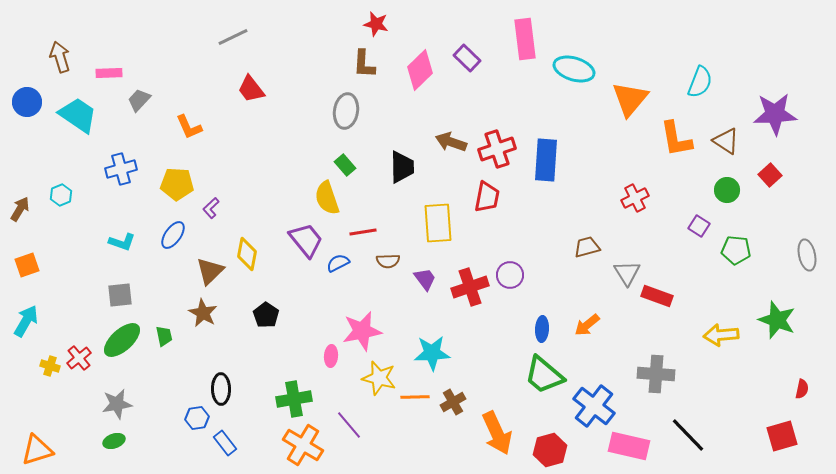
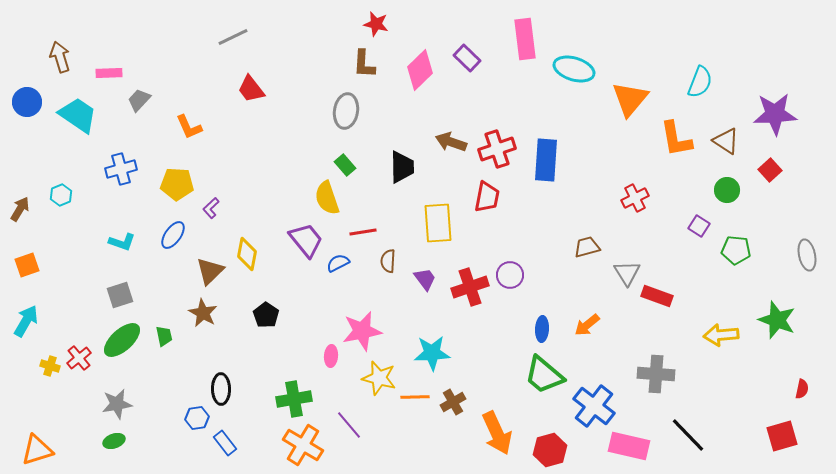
red square at (770, 175): moved 5 px up
brown semicircle at (388, 261): rotated 95 degrees clockwise
gray square at (120, 295): rotated 12 degrees counterclockwise
